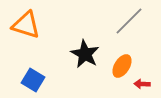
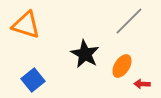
blue square: rotated 20 degrees clockwise
